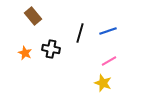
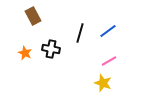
brown rectangle: rotated 12 degrees clockwise
blue line: rotated 18 degrees counterclockwise
